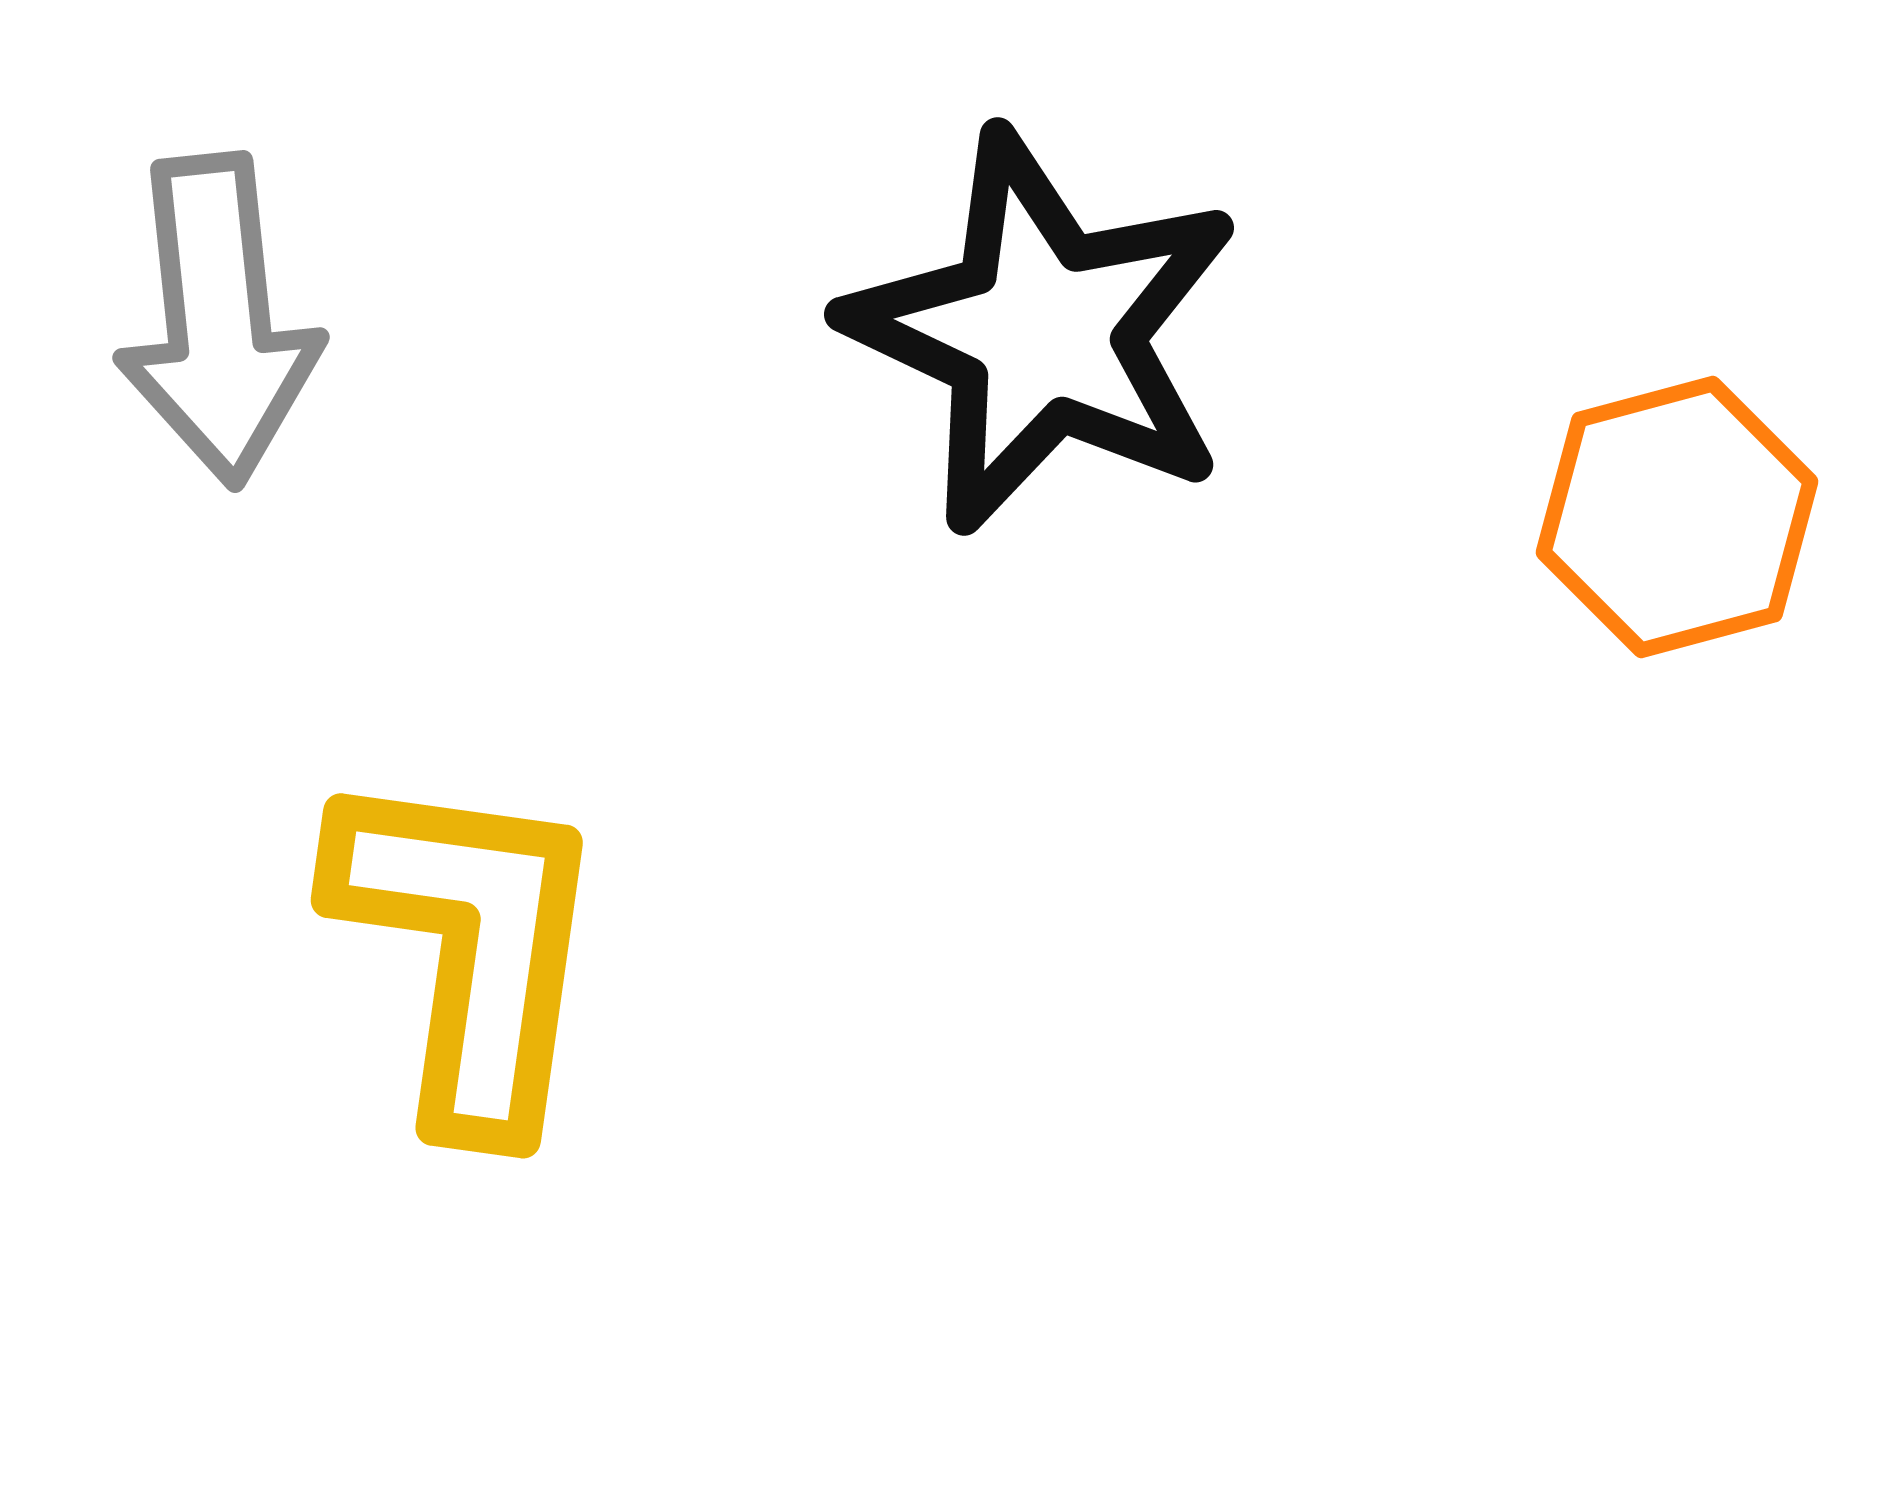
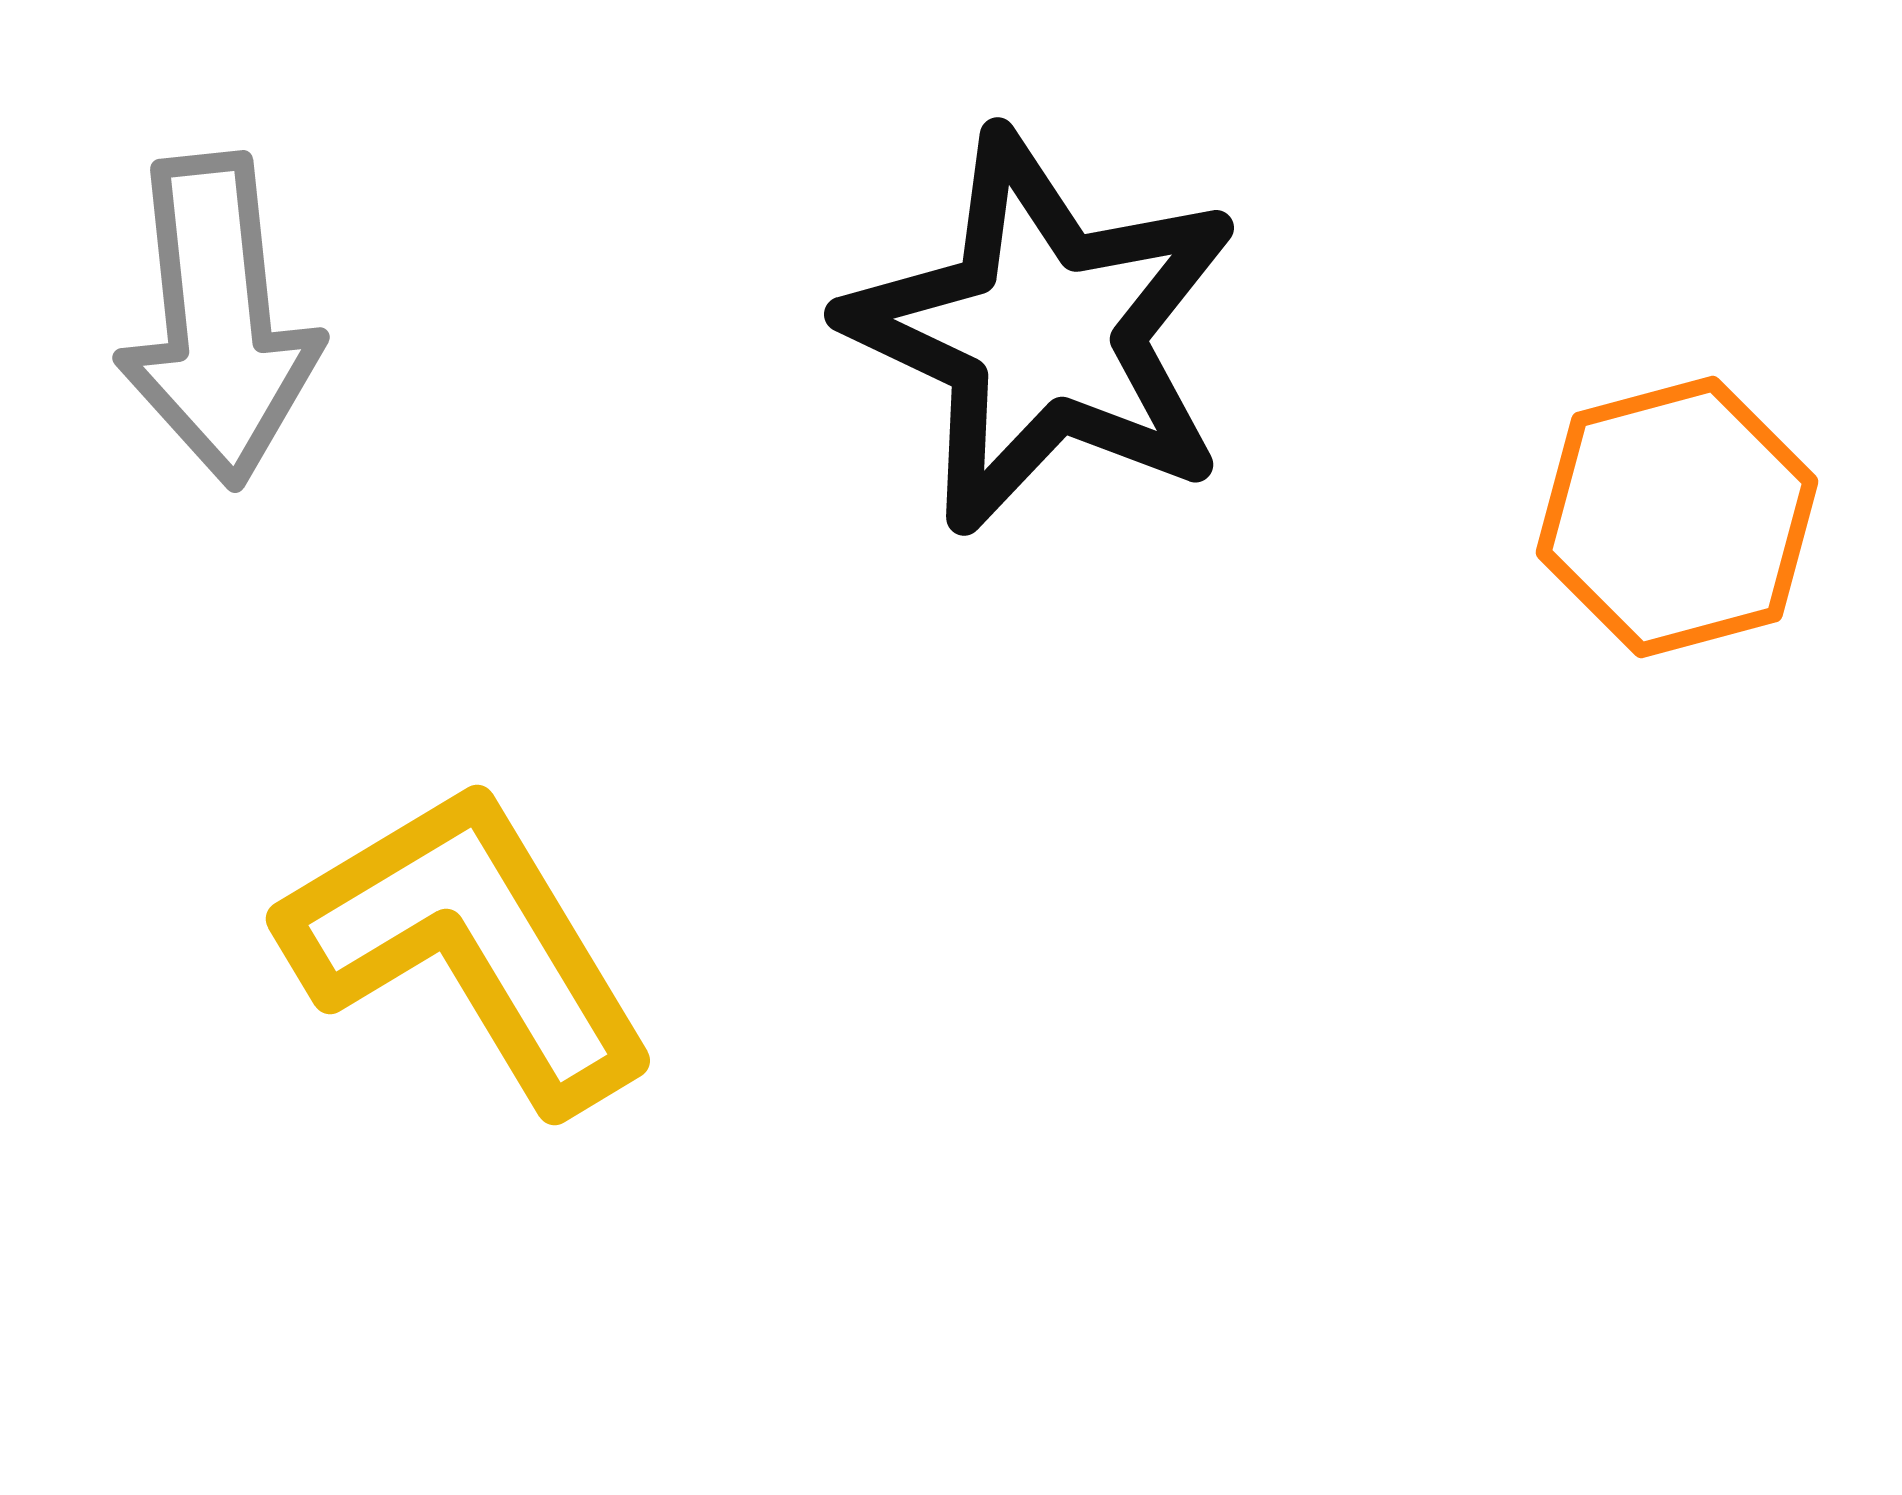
yellow L-shape: moved 3 px up; rotated 39 degrees counterclockwise
